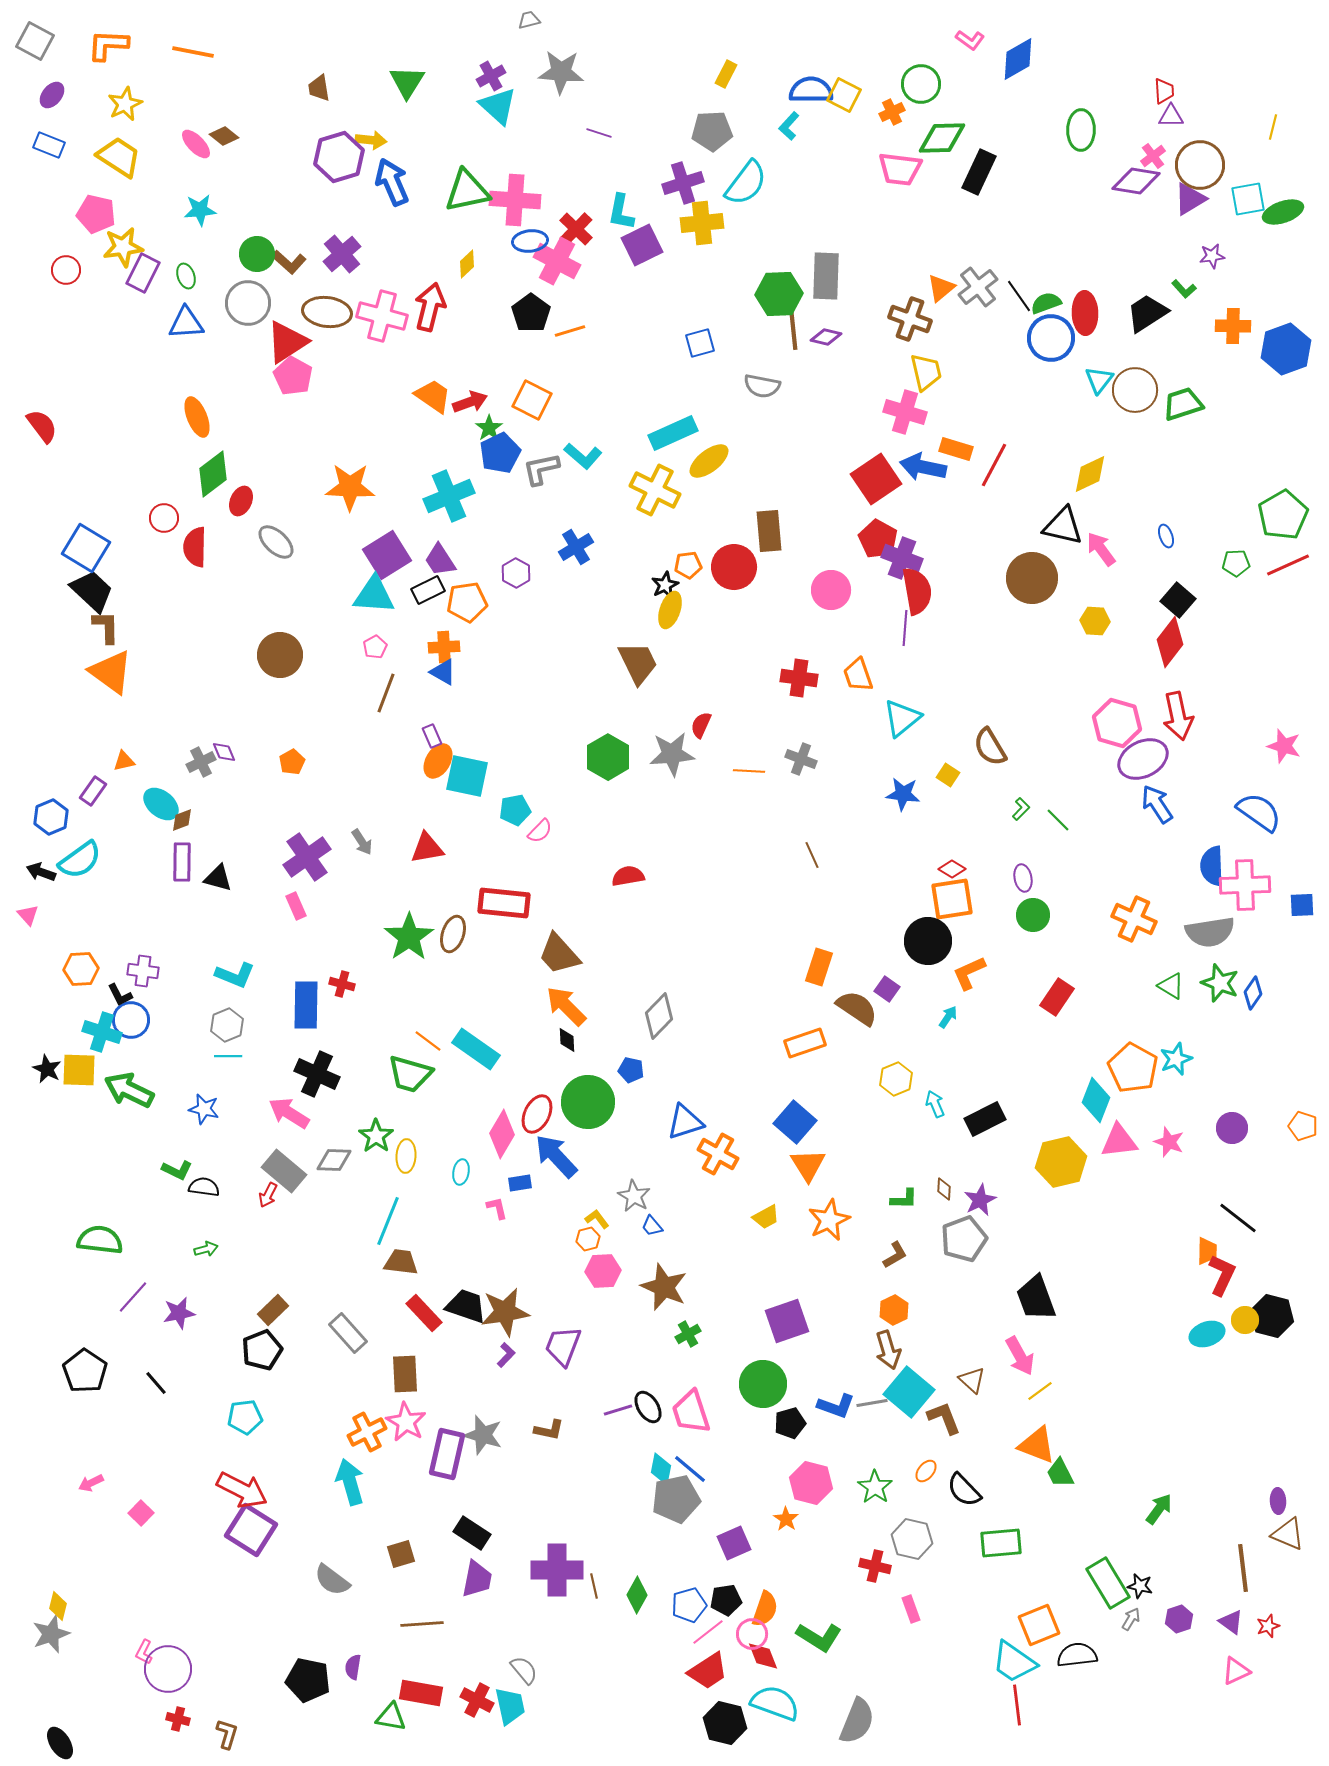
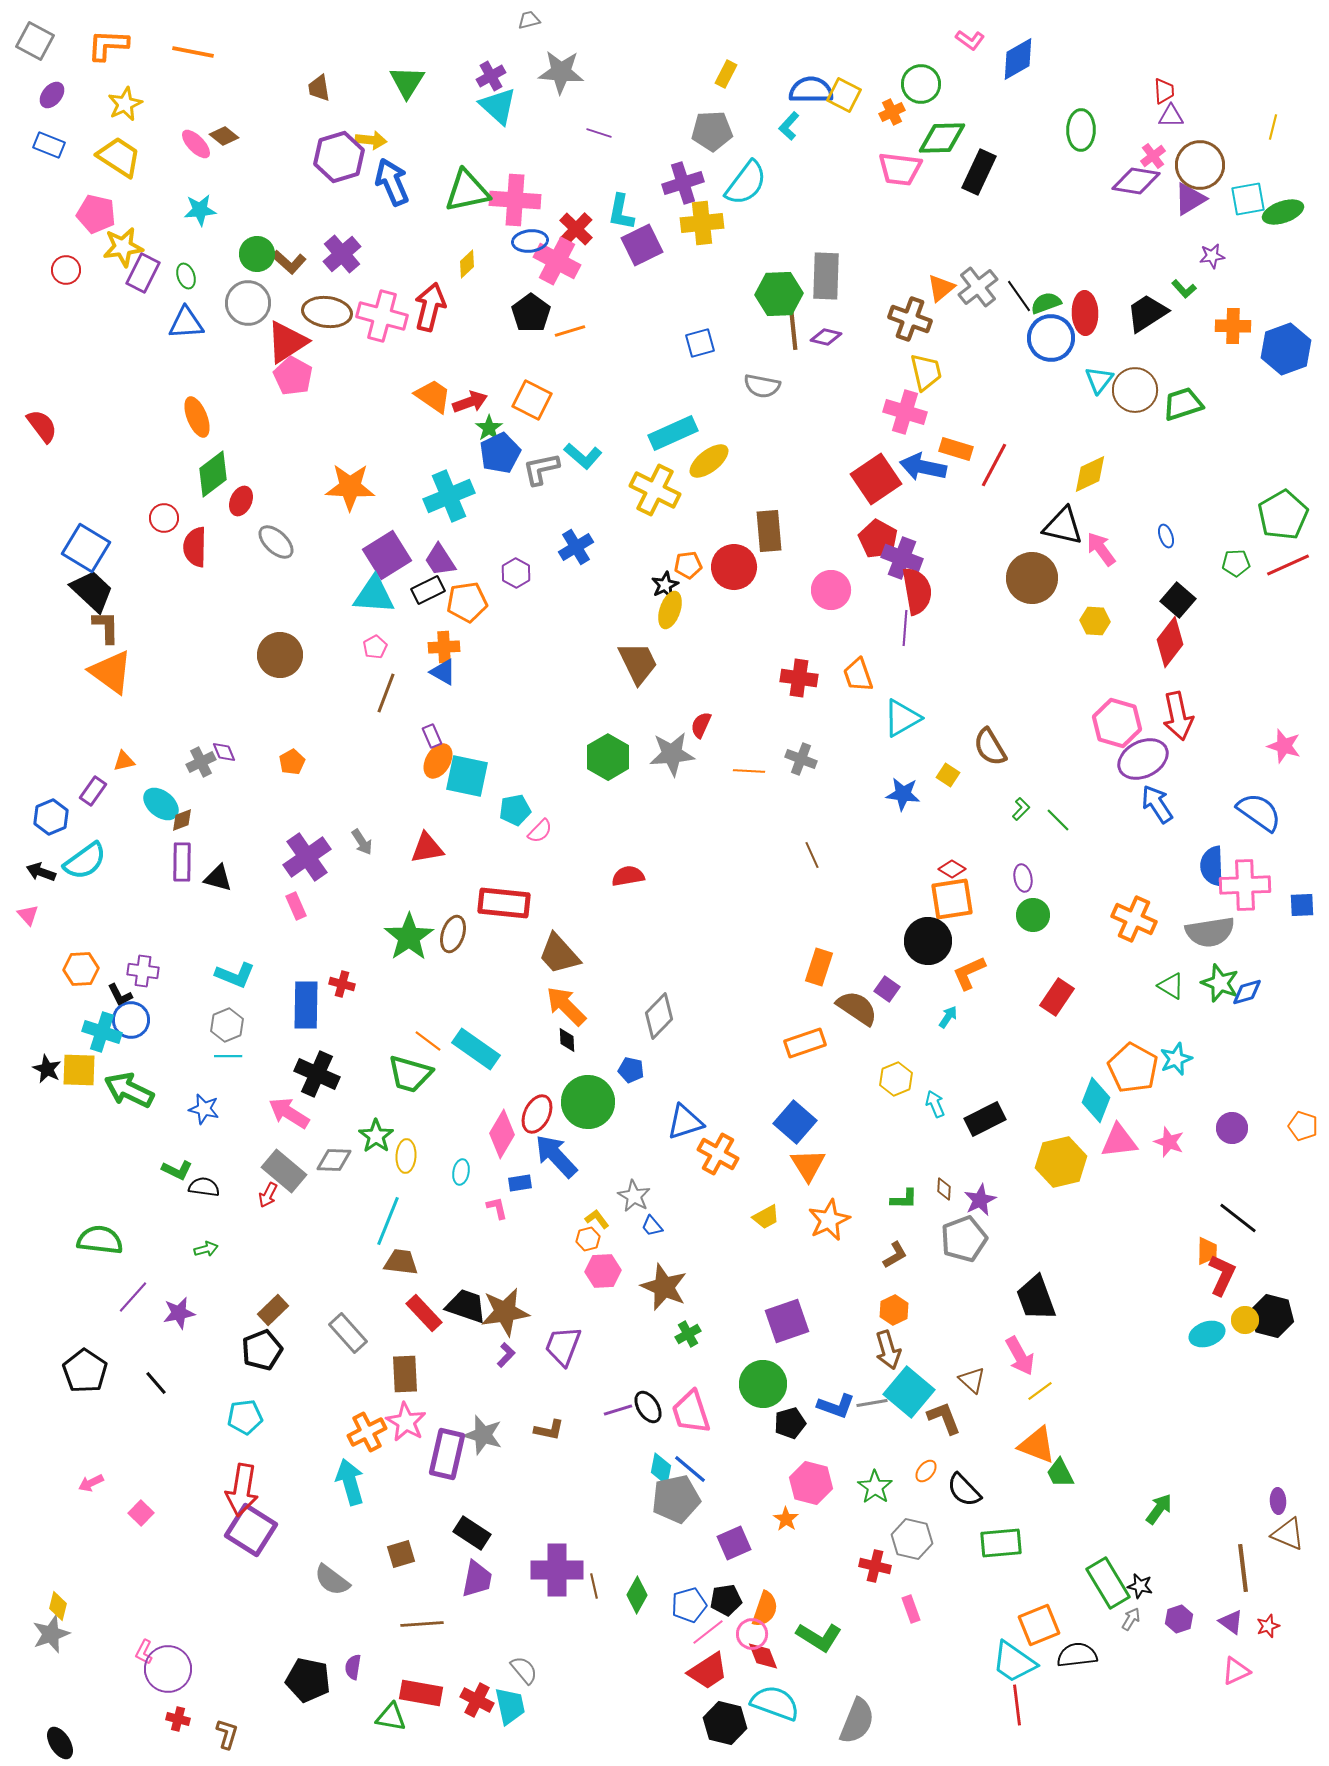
cyan triangle at (902, 718): rotated 9 degrees clockwise
cyan semicircle at (80, 860): moved 5 px right, 1 px down
blue diamond at (1253, 993): moved 6 px left, 1 px up; rotated 40 degrees clockwise
red arrow at (242, 1490): rotated 72 degrees clockwise
